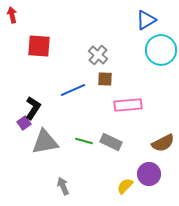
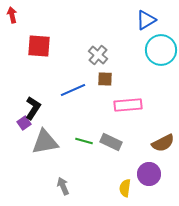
yellow semicircle: moved 2 px down; rotated 36 degrees counterclockwise
